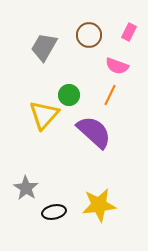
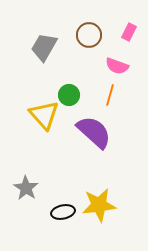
orange line: rotated 10 degrees counterclockwise
yellow triangle: rotated 24 degrees counterclockwise
black ellipse: moved 9 px right
